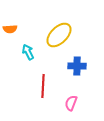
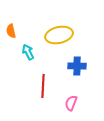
orange semicircle: moved 1 px right, 2 px down; rotated 80 degrees clockwise
yellow ellipse: rotated 32 degrees clockwise
